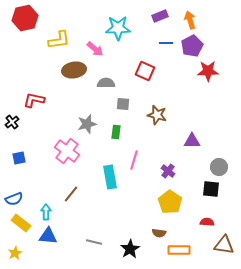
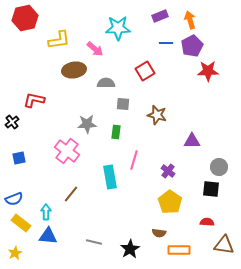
red square: rotated 36 degrees clockwise
gray star: rotated 12 degrees clockwise
